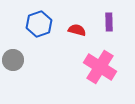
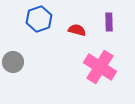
blue hexagon: moved 5 px up
gray circle: moved 2 px down
